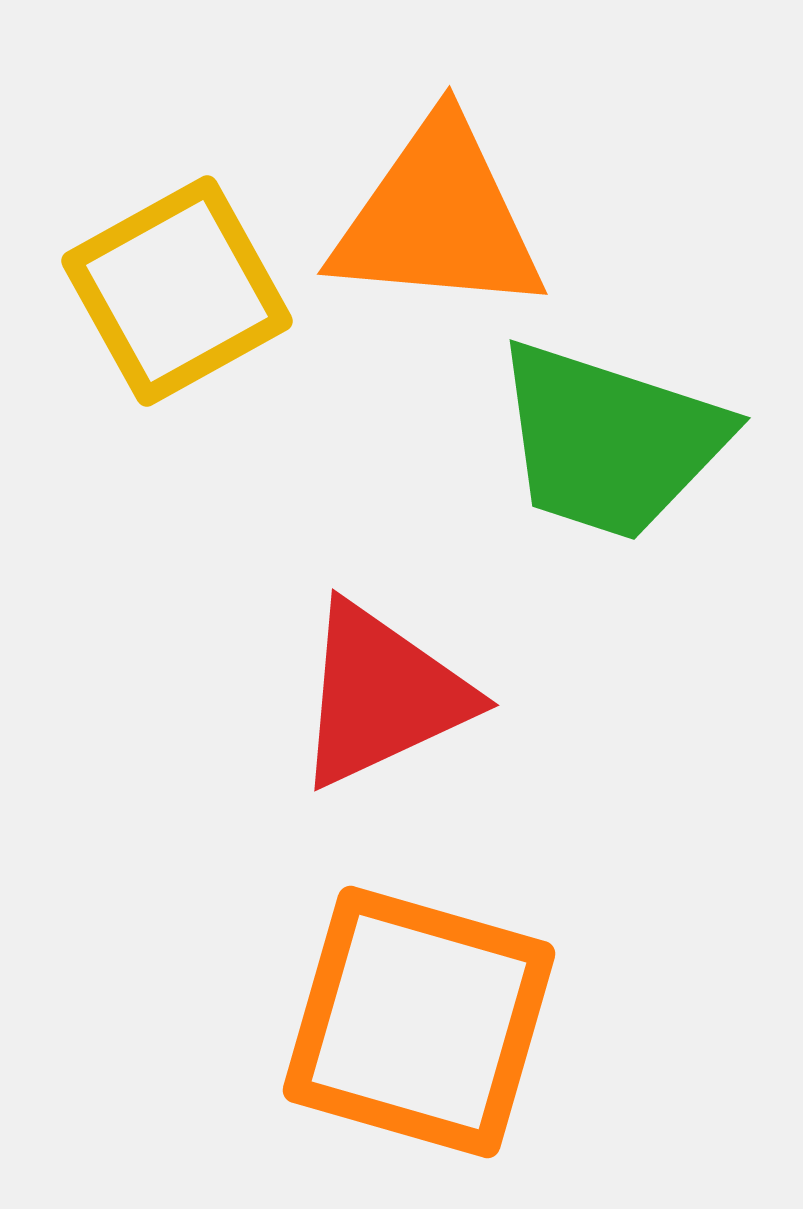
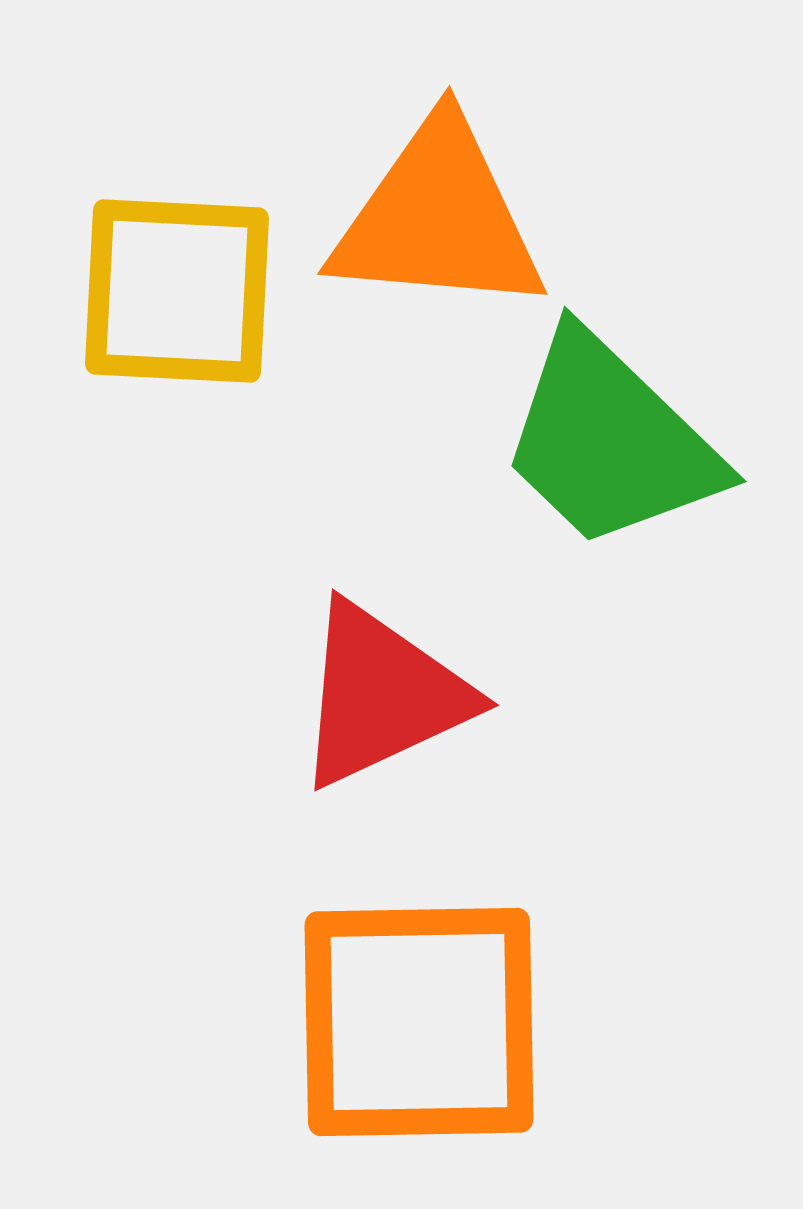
yellow square: rotated 32 degrees clockwise
green trapezoid: rotated 26 degrees clockwise
orange square: rotated 17 degrees counterclockwise
